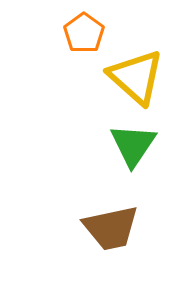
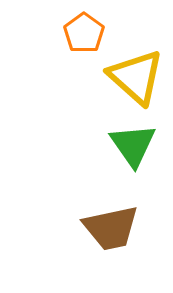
green triangle: rotated 9 degrees counterclockwise
